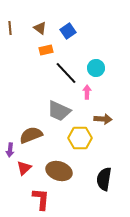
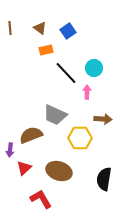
cyan circle: moved 2 px left
gray trapezoid: moved 4 px left, 4 px down
red L-shape: rotated 35 degrees counterclockwise
